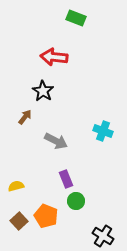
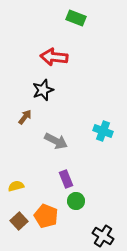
black star: moved 1 px up; rotated 20 degrees clockwise
